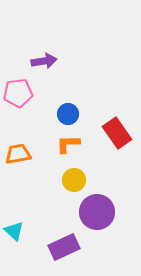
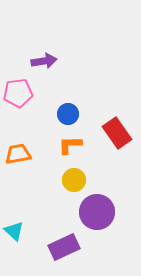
orange L-shape: moved 2 px right, 1 px down
